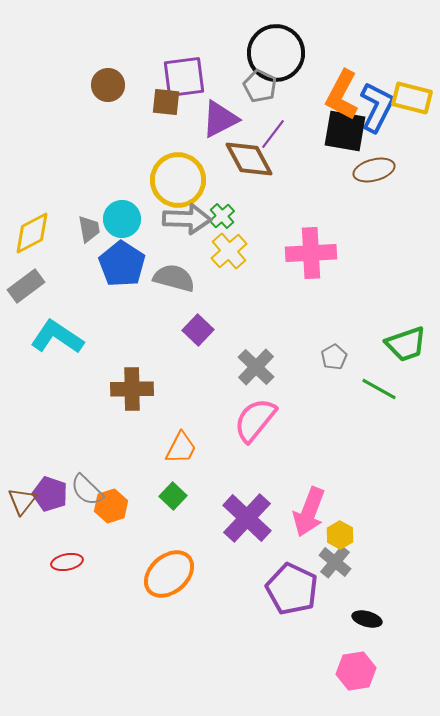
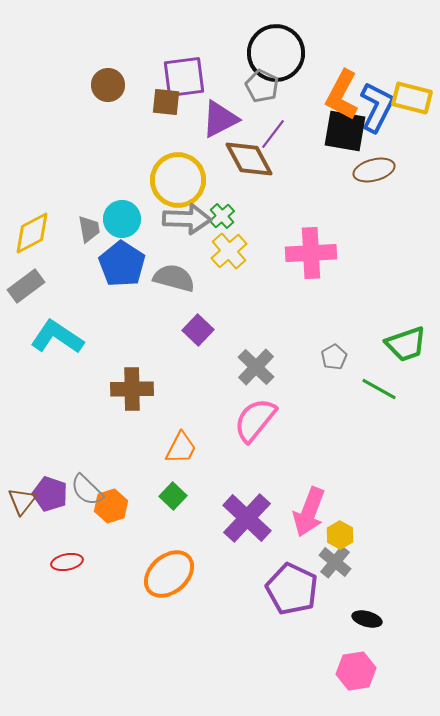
gray pentagon at (260, 86): moved 2 px right
